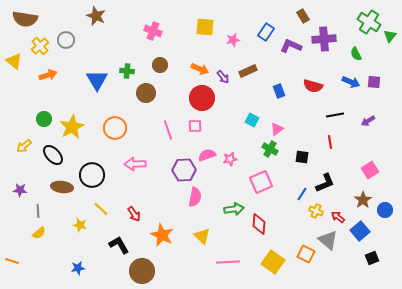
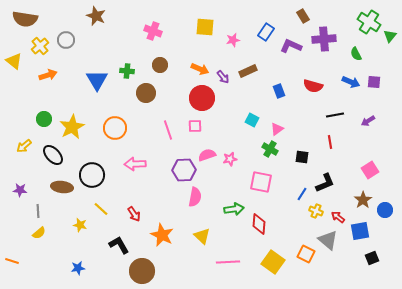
pink square at (261, 182): rotated 35 degrees clockwise
blue square at (360, 231): rotated 30 degrees clockwise
